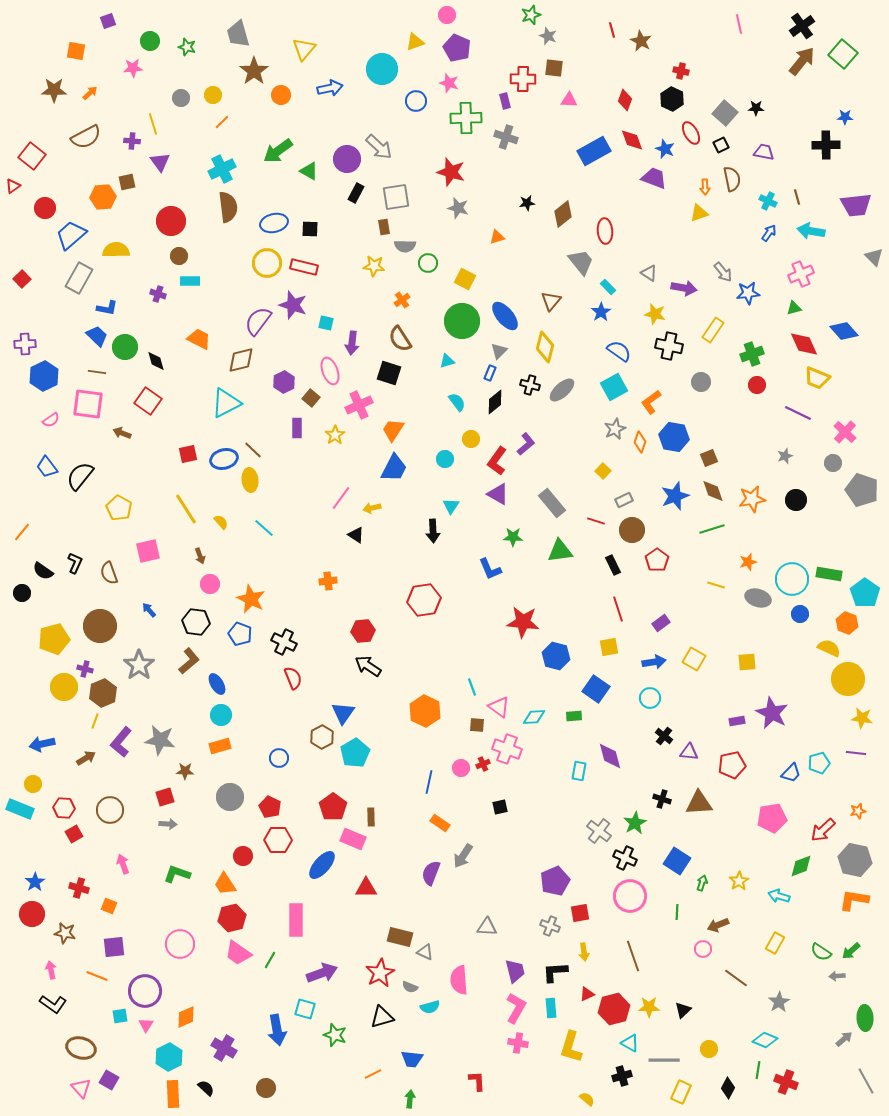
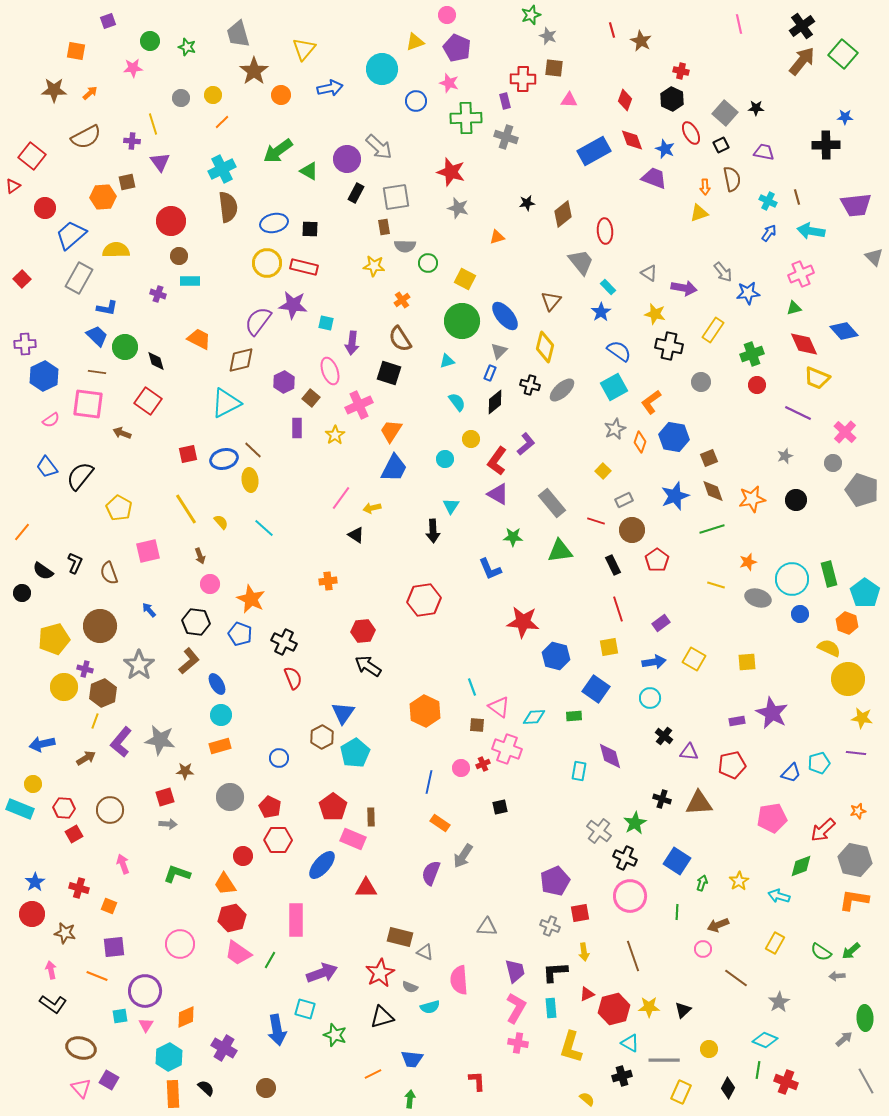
purple star at (293, 305): rotated 12 degrees counterclockwise
orange trapezoid at (393, 430): moved 2 px left, 1 px down
green rectangle at (829, 574): rotated 65 degrees clockwise
